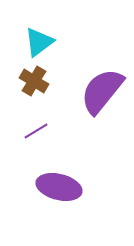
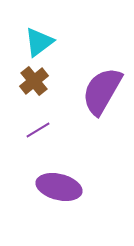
brown cross: rotated 20 degrees clockwise
purple semicircle: rotated 9 degrees counterclockwise
purple line: moved 2 px right, 1 px up
